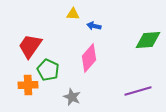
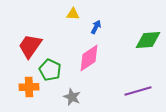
blue arrow: moved 2 px right, 1 px down; rotated 104 degrees clockwise
pink diamond: rotated 16 degrees clockwise
green pentagon: moved 2 px right
orange cross: moved 1 px right, 2 px down
